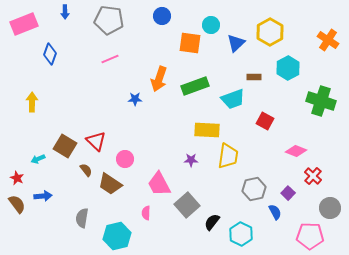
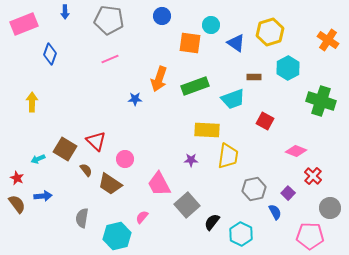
yellow hexagon at (270, 32): rotated 12 degrees clockwise
blue triangle at (236, 43): rotated 42 degrees counterclockwise
brown square at (65, 146): moved 3 px down
pink semicircle at (146, 213): moved 4 px left, 4 px down; rotated 40 degrees clockwise
